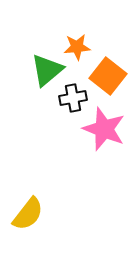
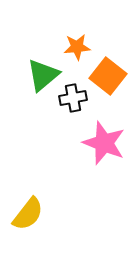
green triangle: moved 4 px left, 5 px down
pink star: moved 14 px down
